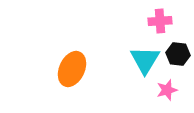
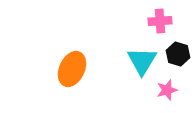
black hexagon: rotated 10 degrees clockwise
cyan triangle: moved 3 px left, 1 px down
